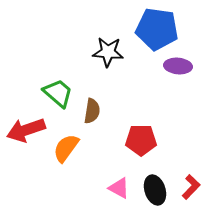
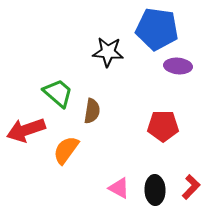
red pentagon: moved 22 px right, 14 px up
orange semicircle: moved 2 px down
black ellipse: rotated 16 degrees clockwise
